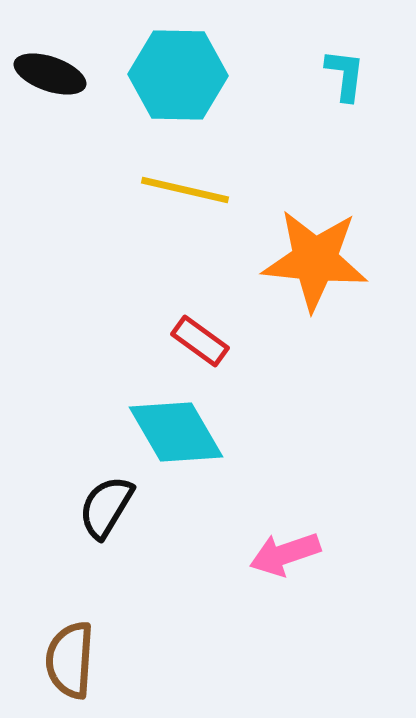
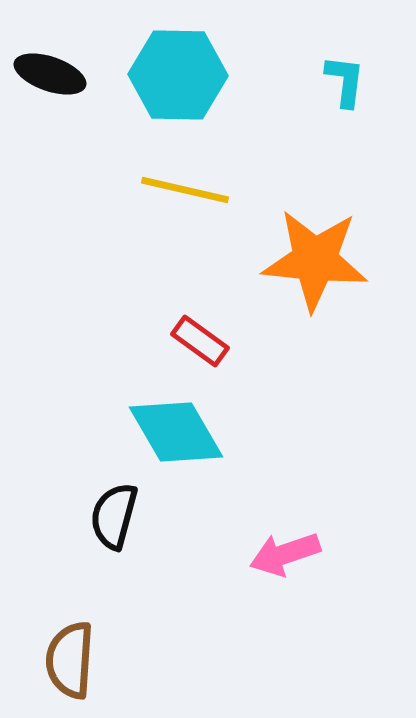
cyan L-shape: moved 6 px down
black semicircle: moved 8 px right, 9 px down; rotated 16 degrees counterclockwise
